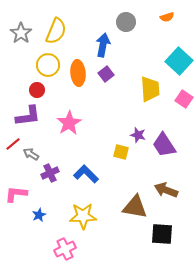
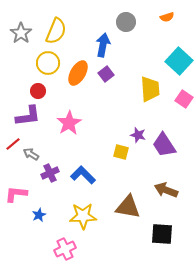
yellow circle: moved 2 px up
orange ellipse: rotated 35 degrees clockwise
red circle: moved 1 px right, 1 px down
blue L-shape: moved 3 px left, 1 px down
brown triangle: moved 7 px left
